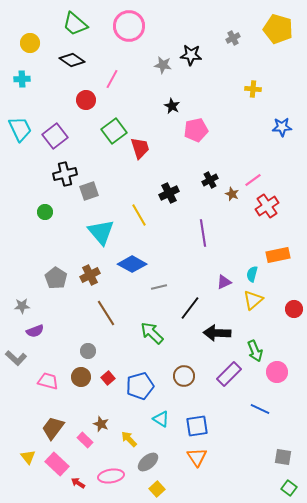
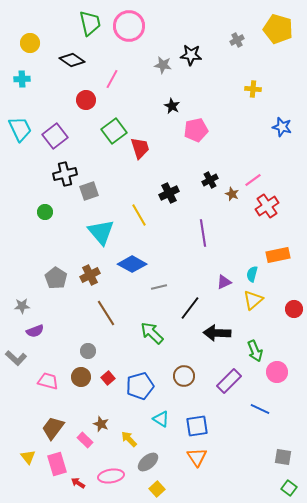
green trapezoid at (75, 24): moved 15 px right, 1 px up; rotated 144 degrees counterclockwise
gray cross at (233, 38): moved 4 px right, 2 px down
blue star at (282, 127): rotated 18 degrees clockwise
purple rectangle at (229, 374): moved 7 px down
pink rectangle at (57, 464): rotated 30 degrees clockwise
